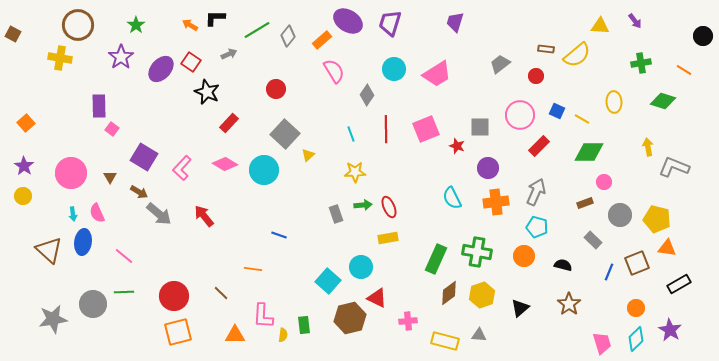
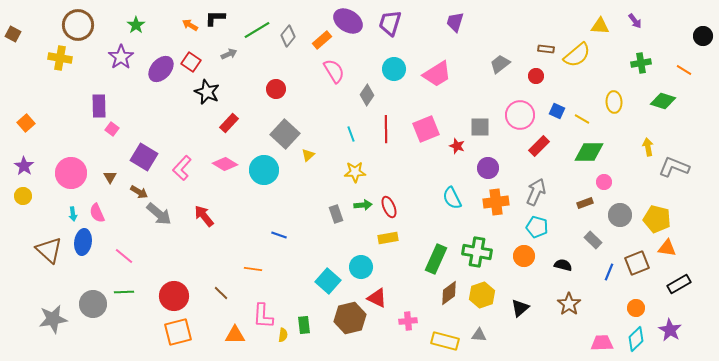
pink trapezoid at (602, 343): rotated 75 degrees counterclockwise
